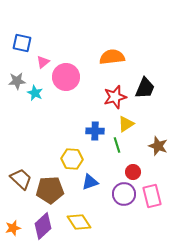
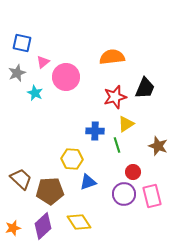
gray star: moved 8 px up; rotated 18 degrees counterclockwise
blue triangle: moved 2 px left
brown pentagon: moved 1 px down
